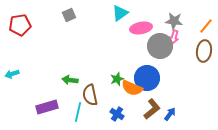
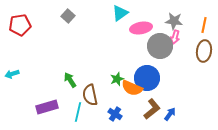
gray square: moved 1 px left, 1 px down; rotated 24 degrees counterclockwise
orange line: moved 2 px left, 1 px up; rotated 28 degrees counterclockwise
pink arrow: moved 1 px right
green arrow: rotated 49 degrees clockwise
blue cross: moved 2 px left
